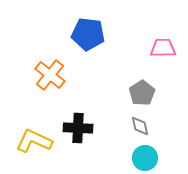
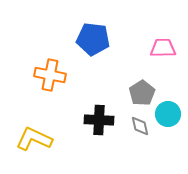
blue pentagon: moved 5 px right, 5 px down
orange cross: rotated 28 degrees counterclockwise
black cross: moved 21 px right, 8 px up
yellow L-shape: moved 2 px up
cyan circle: moved 23 px right, 44 px up
